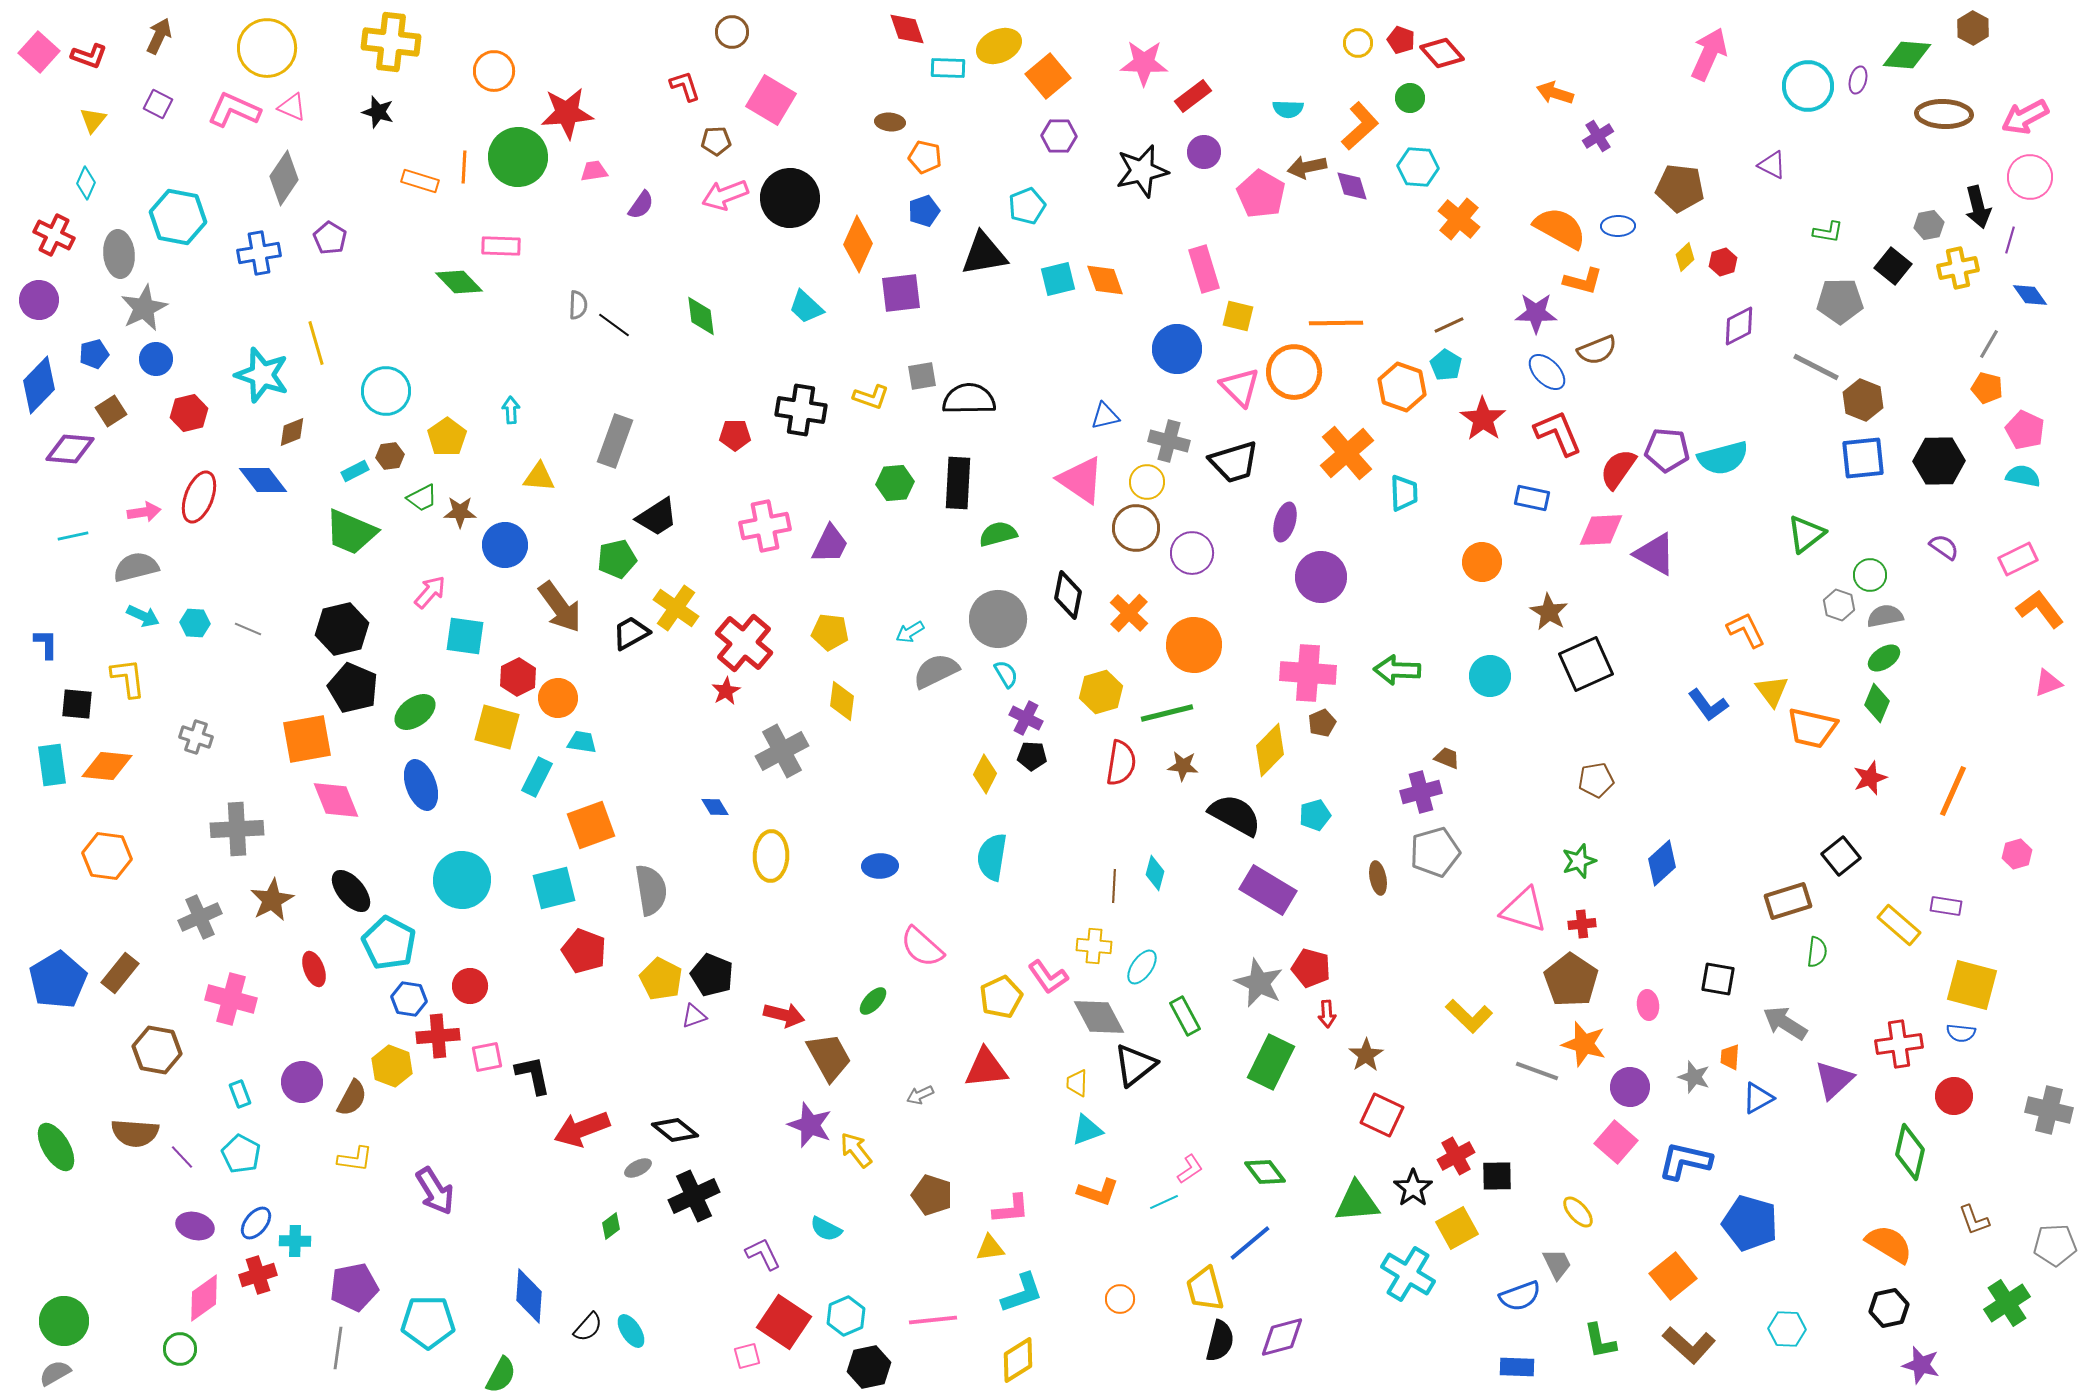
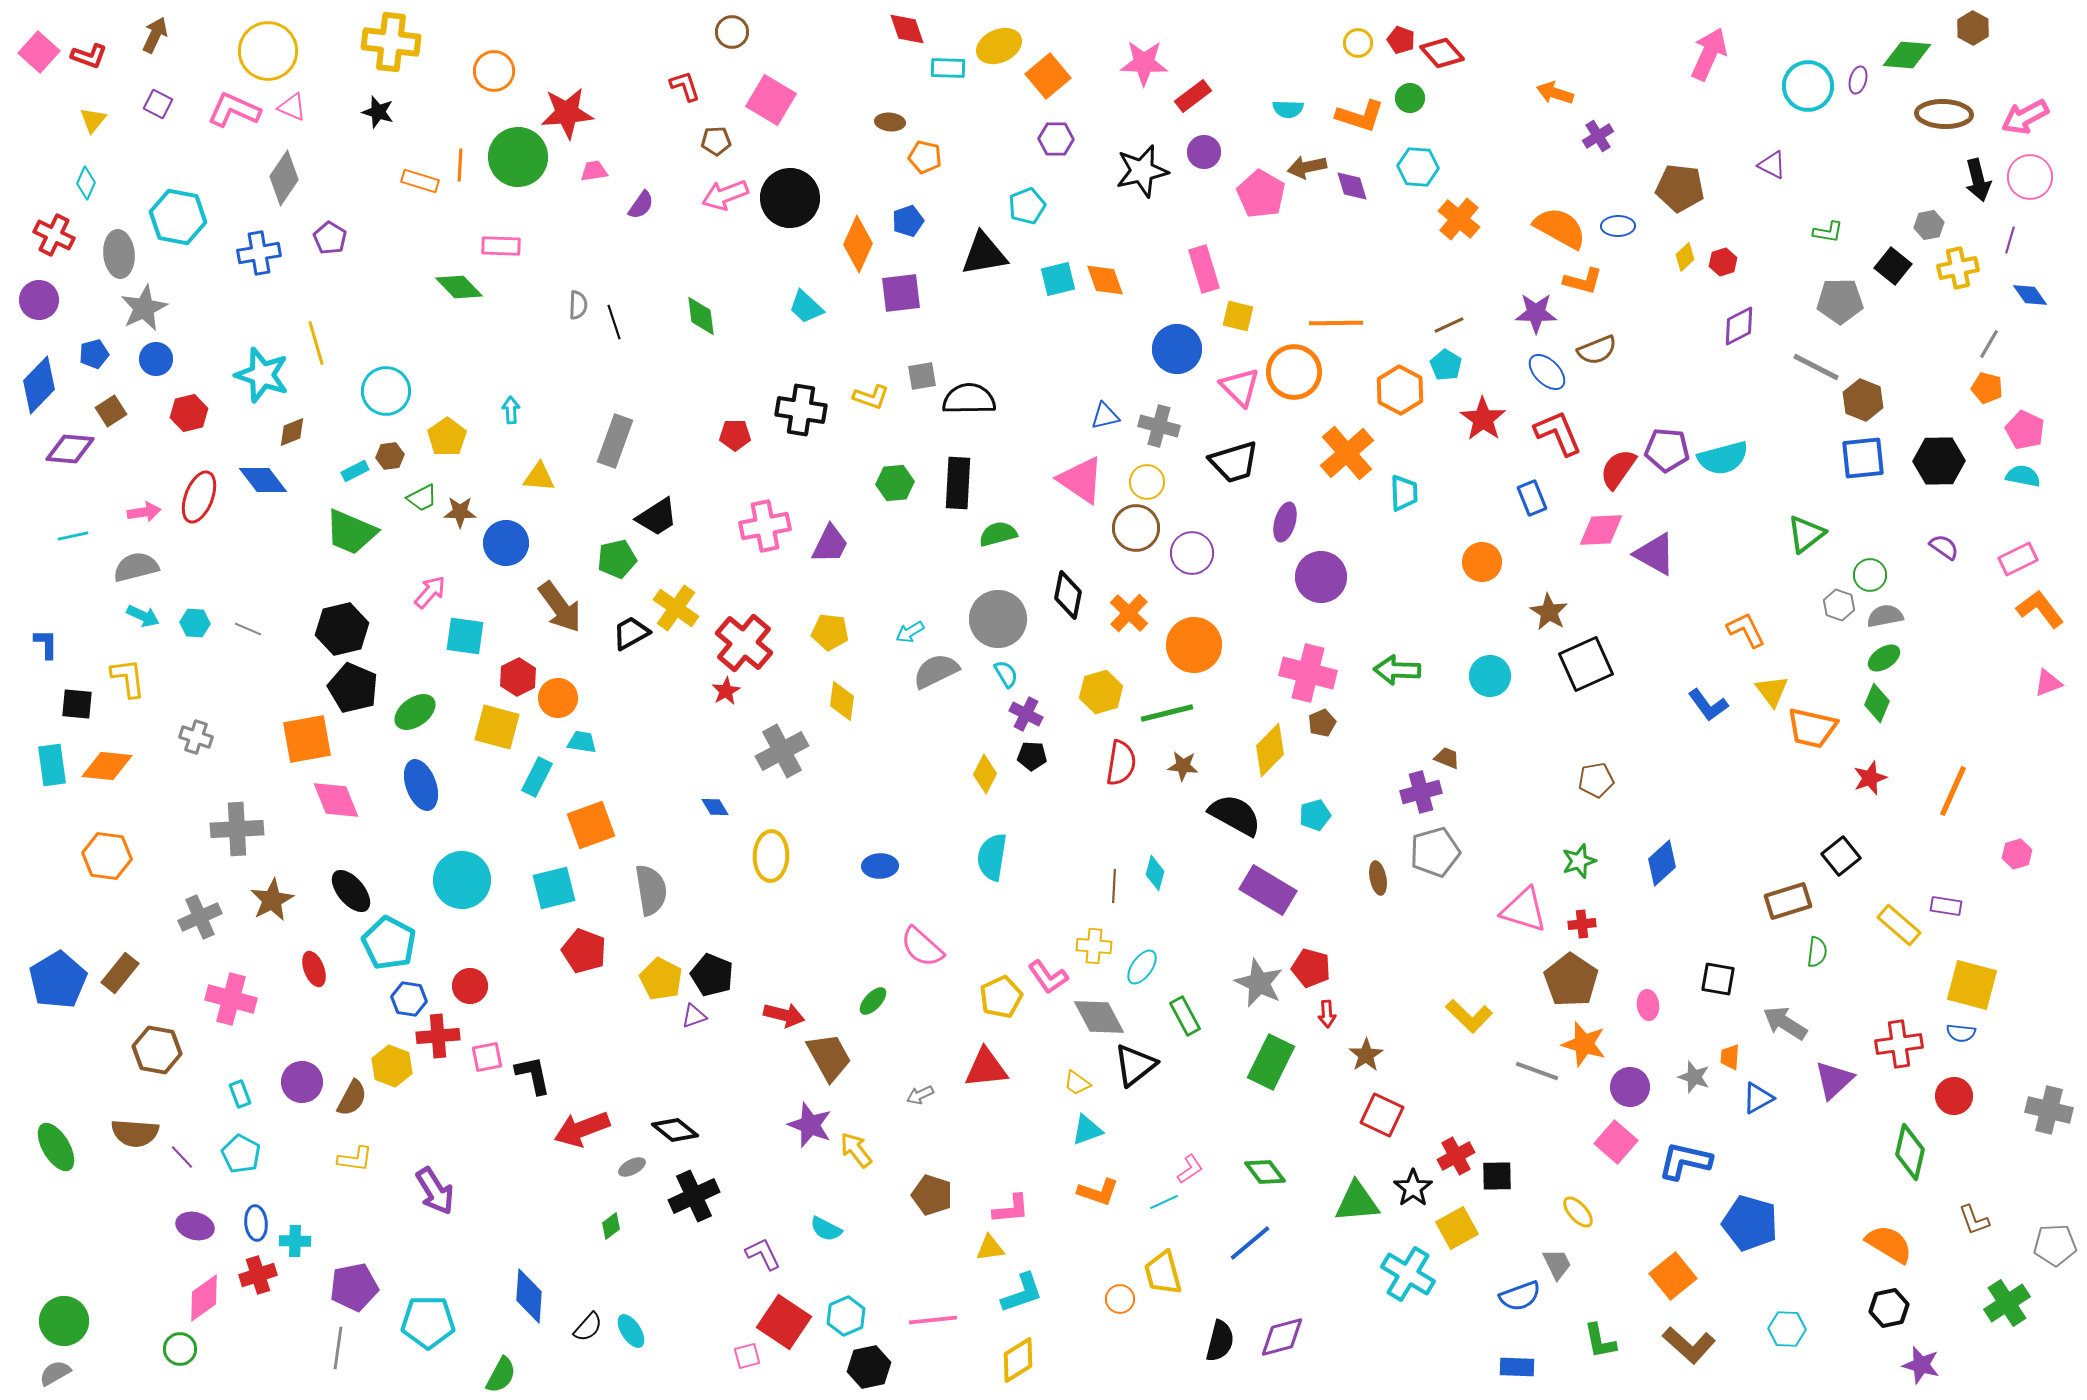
brown arrow at (159, 36): moved 4 px left, 1 px up
yellow circle at (267, 48): moved 1 px right, 3 px down
orange L-shape at (1360, 126): moved 10 px up; rotated 60 degrees clockwise
purple hexagon at (1059, 136): moved 3 px left, 3 px down
orange line at (464, 167): moved 4 px left, 2 px up
black arrow at (1978, 207): moved 27 px up
blue pentagon at (924, 211): moved 16 px left, 10 px down
green diamond at (459, 282): moved 5 px down
black line at (614, 325): moved 3 px up; rotated 36 degrees clockwise
orange hexagon at (1402, 387): moved 2 px left, 3 px down; rotated 9 degrees clockwise
gray cross at (1169, 441): moved 10 px left, 15 px up
blue rectangle at (1532, 498): rotated 56 degrees clockwise
blue circle at (505, 545): moved 1 px right, 2 px up
pink cross at (1308, 673): rotated 10 degrees clockwise
purple cross at (1026, 718): moved 4 px up
yellow trapezoid at (1077, 1083): rotated 56 degrees counterclockwise
gray ellipse at (638, 1168): moved 6 px left, 1 px up
blue ellipse at (256, 1223): rotated 44 degrees counterclockwise
yellow trapezoid at (1205, 1289): moved 42 px left, 16 px up
